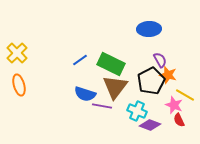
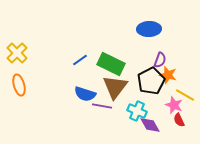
purple semicircle: rotated 49 degrees clockwise
purple diamond: rotated 40 degrees clockwise
